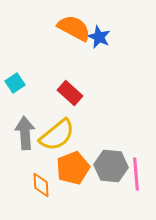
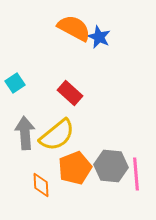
orange pentagon: moved 2 px right
